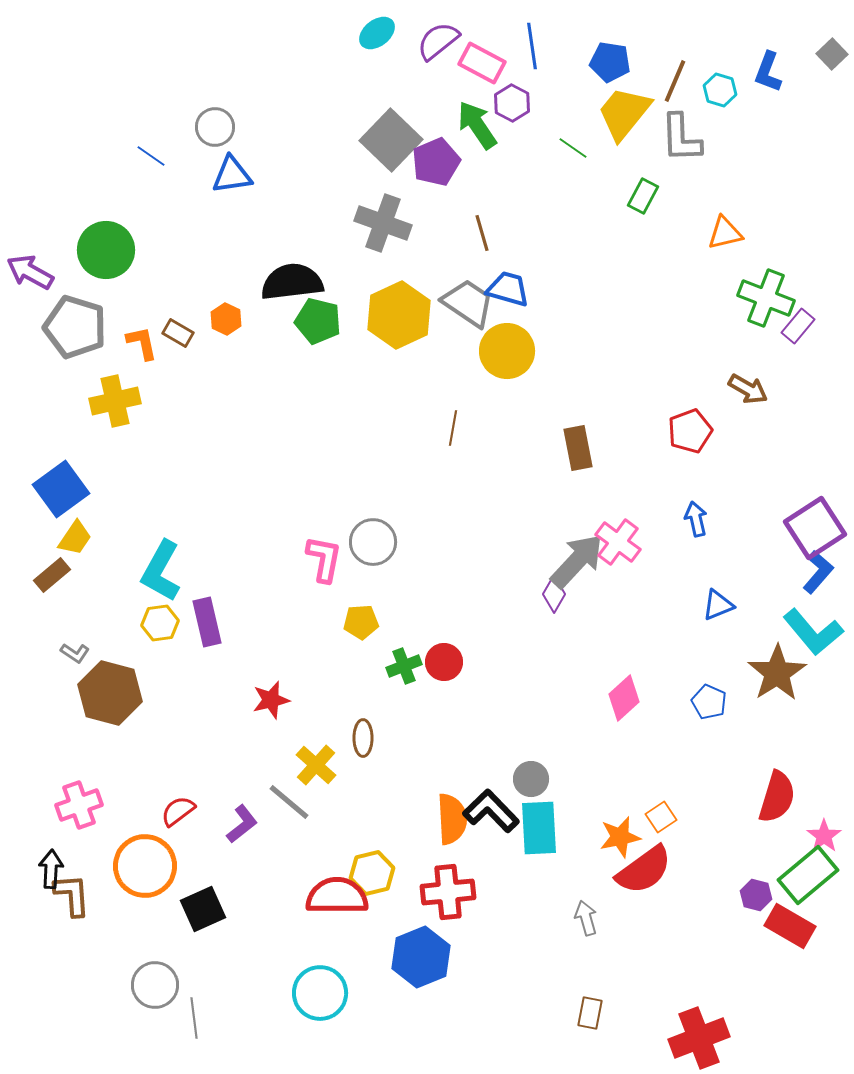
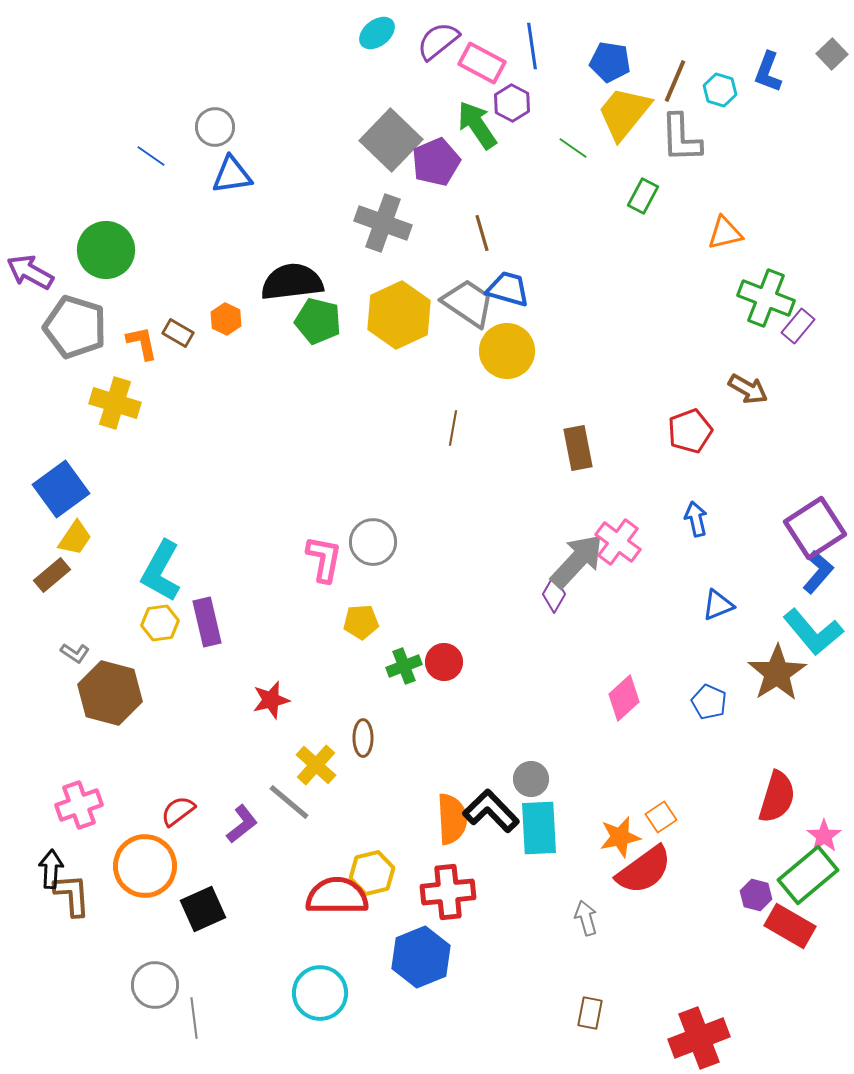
yellow cross at (115, 401): moved 2 px down; rotated 30 degrees clockwise
